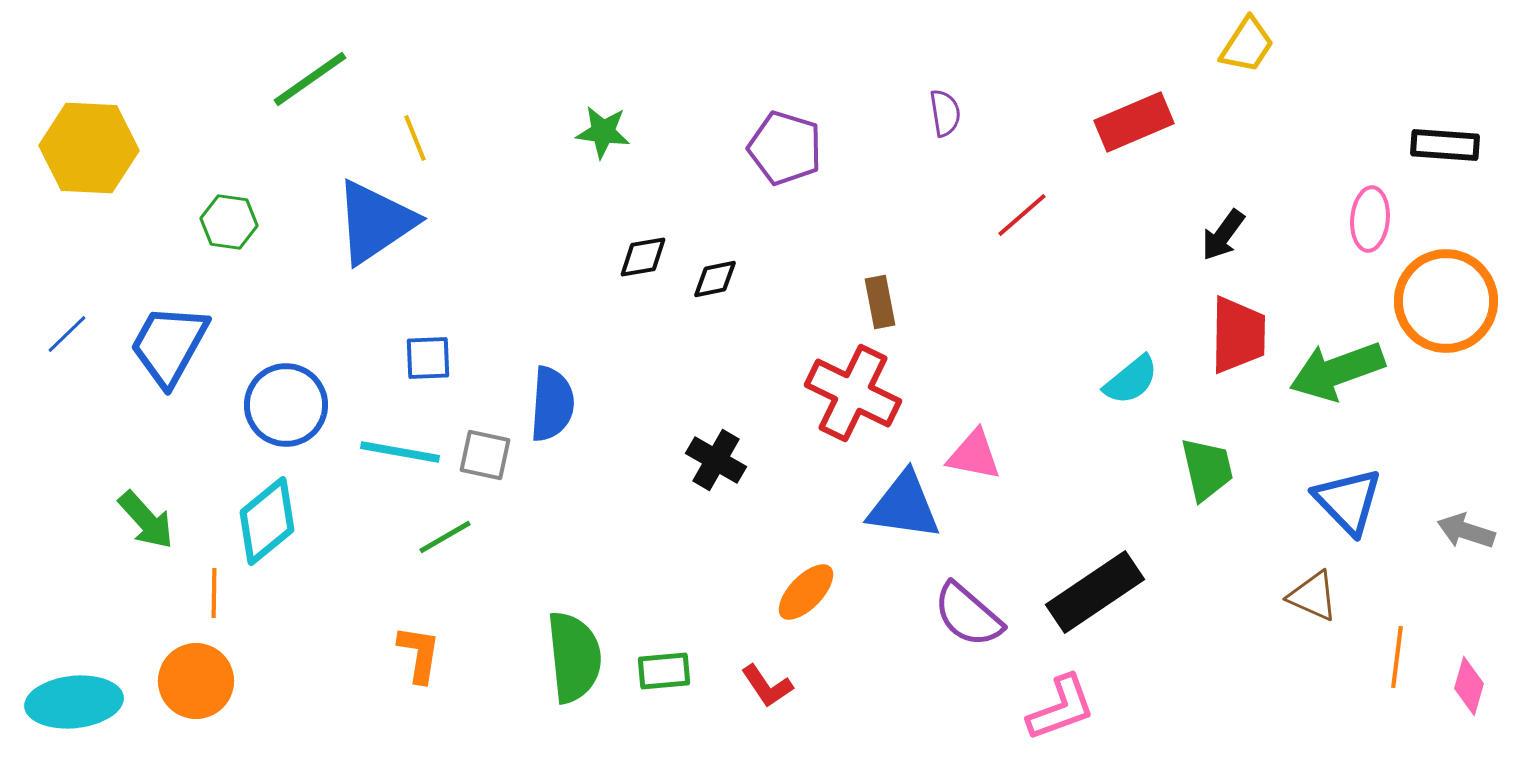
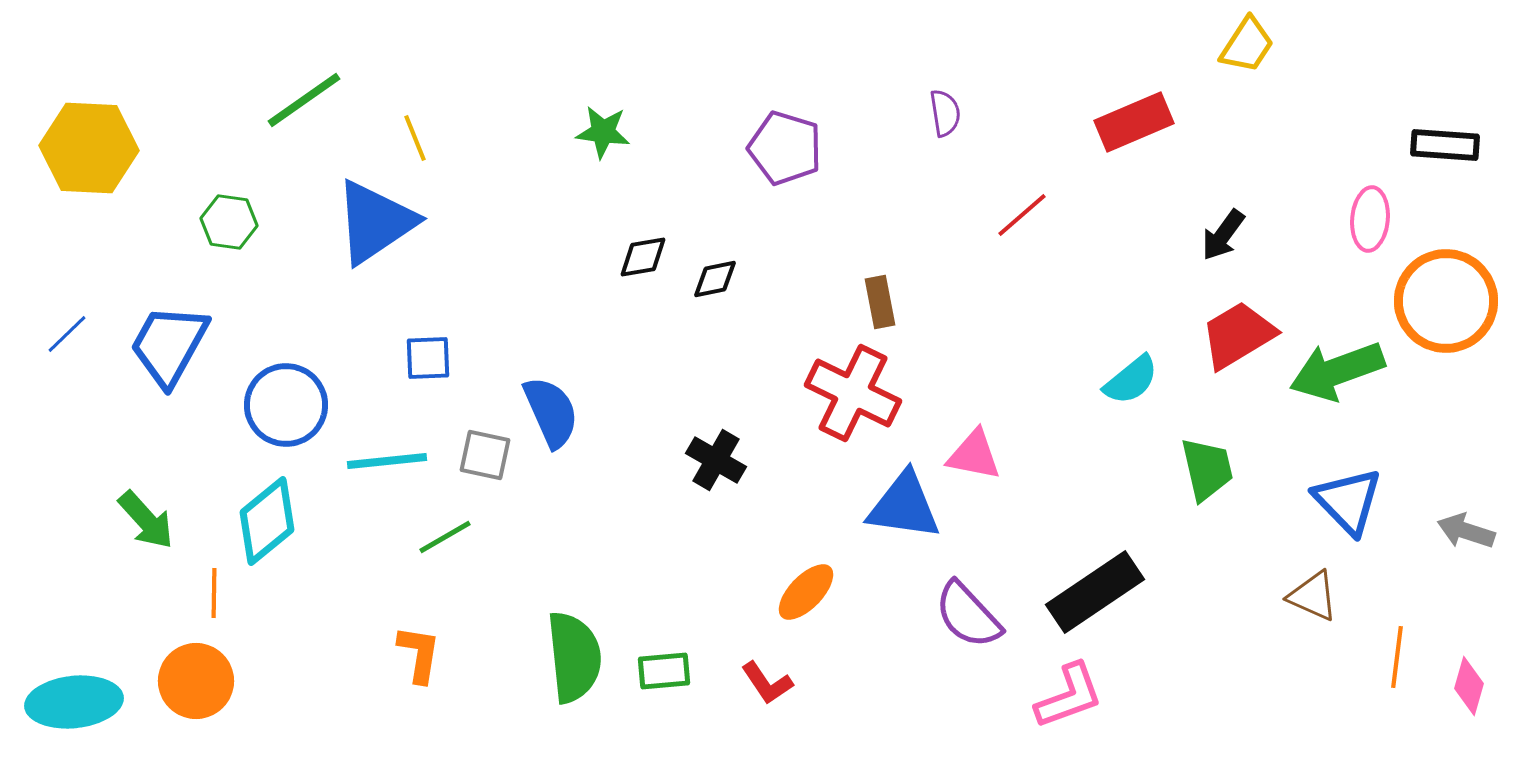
green line at (310, 79): moved 6 px left, 21 px down
red trapezoid at (1238, 335): rotated 122 degrees counterclockwise
blue semicircle at (552, 404): moved 1 px left, 8 px down; rotated 28 degrees counterclockwise
cyan line at (400, 452): moved 13 px left, 9 px down; rotated 16 degrees counterclockwise
purple semicircle at (968, 615): rotated 6 degrees clockwise
red L-shape at (767, 686): moved 3 px up
pink L-shape at (1061, 708): moved 8 px right, 12 px up
